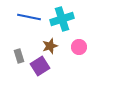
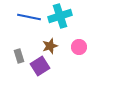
cyan cross: moved 2 px left, 3 px up
